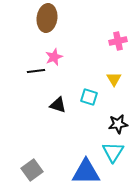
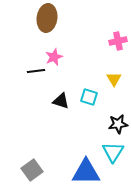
black triangle: moved 3 px right, 4 px up
